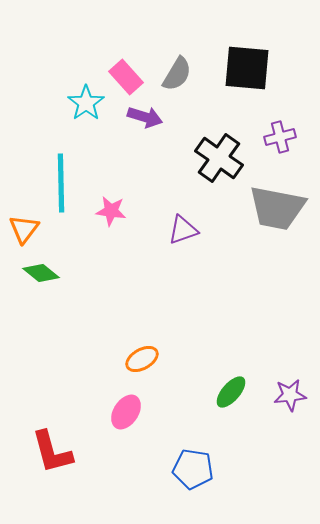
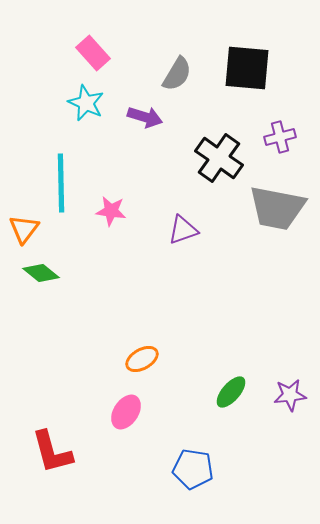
pink rectangle: moved 33 px left, 24 px up
cyan star: rotated 12 degrees counterclockwise
